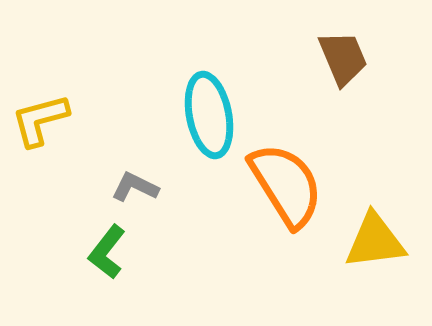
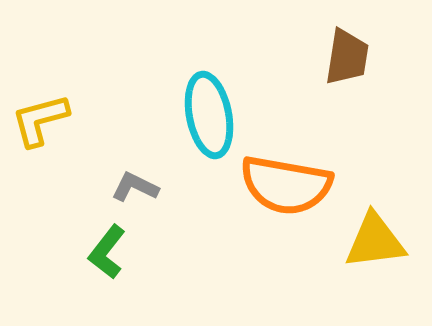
brown trapezoid: moved 4 px right, 1 px up; rotated 32 degrees clockwise
orange semicircle: rotated 132 degrees clockwise
